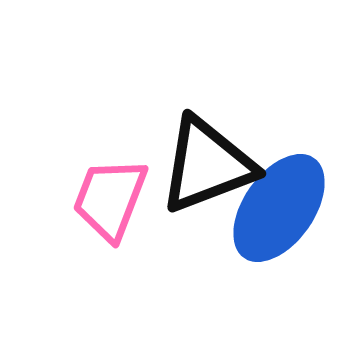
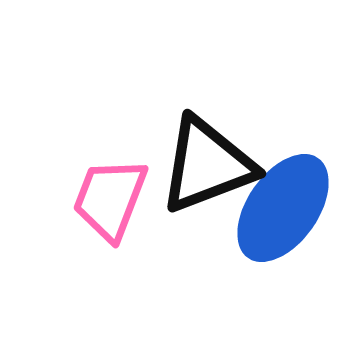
blue ellipse: moved 4 px right
